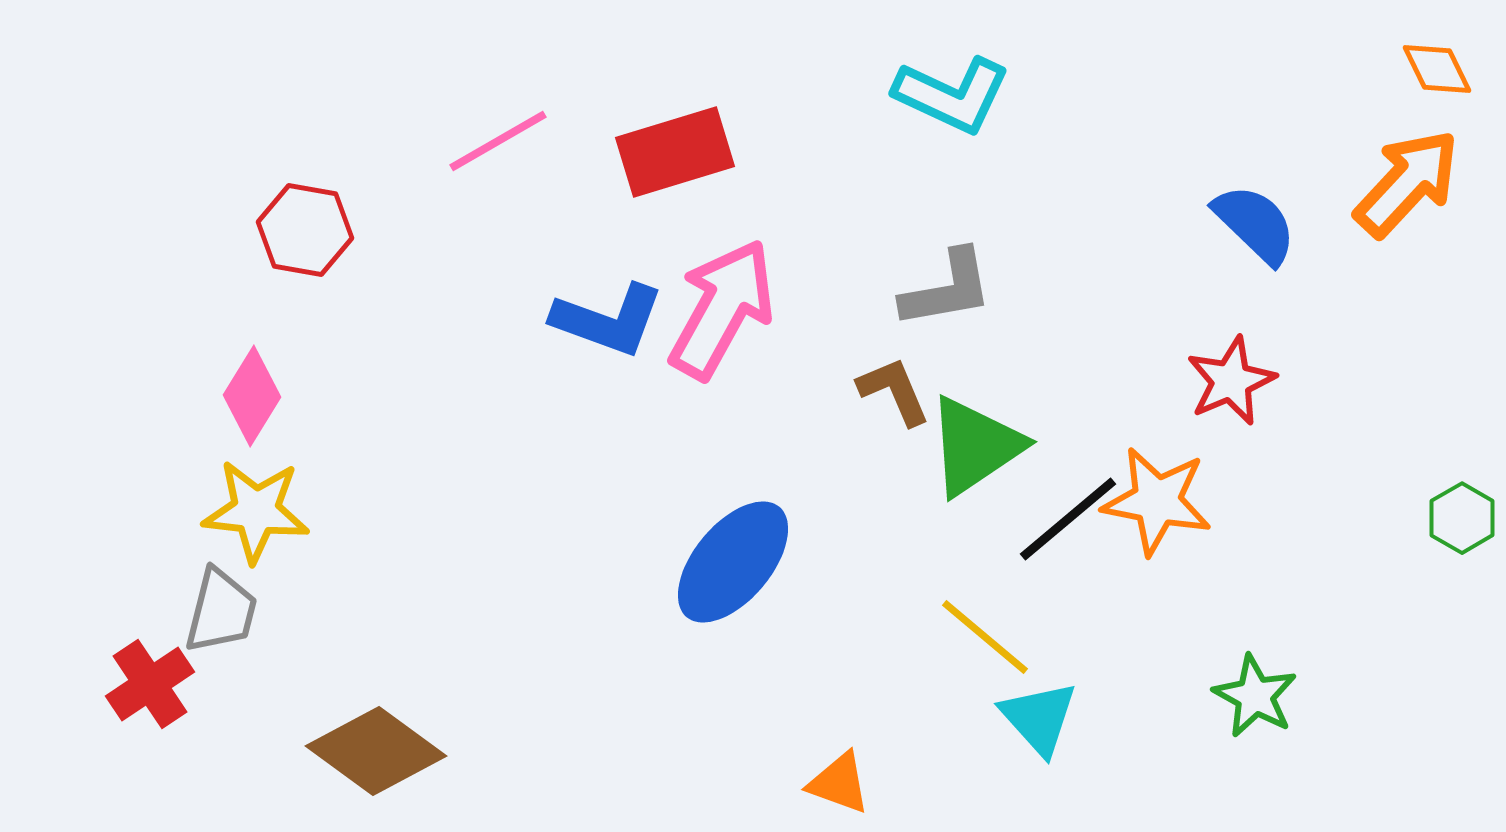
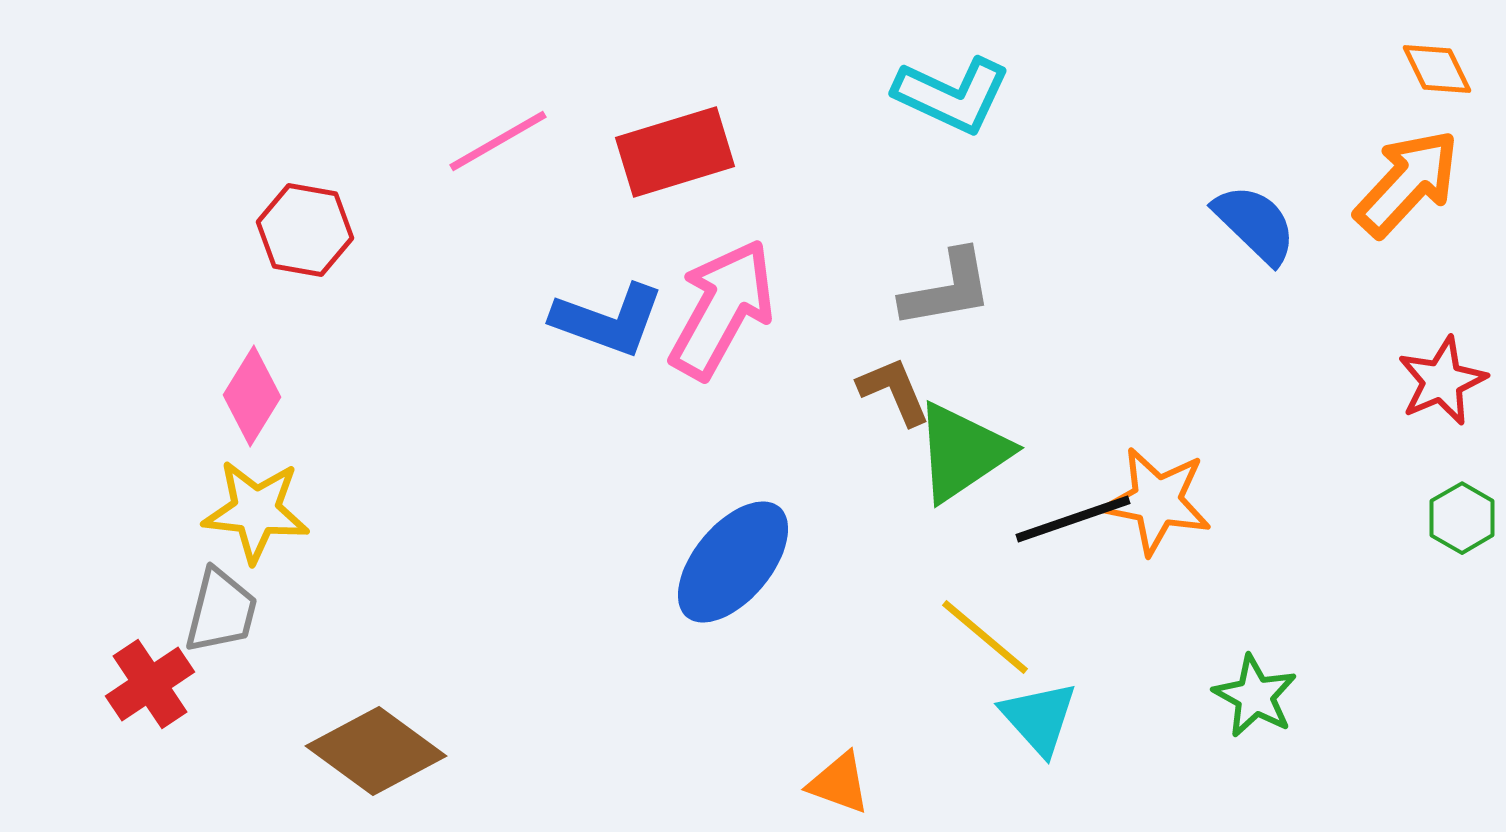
red star: moved 211 px right
green triangle: moved 13 px left, 6 px down
black line: moved 5 px right; rotated 21 degrees clockwise
